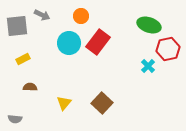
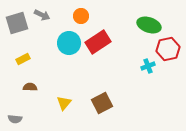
gray square: moved 3 px up; rotated 10 degrees counterclockwise
red rectangle: rotated 20 degrees clockwise
cyan cross: rotated 24 degrees clockwise
brown square: rotated 20 degrees clockwise
